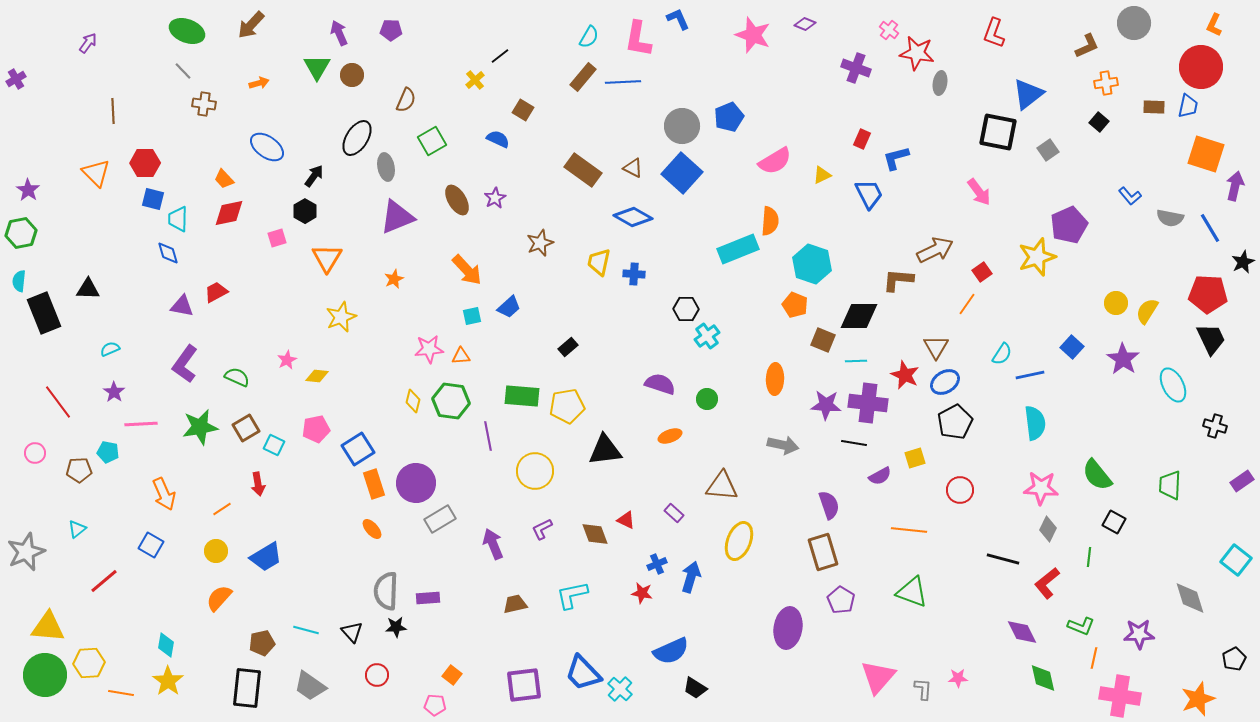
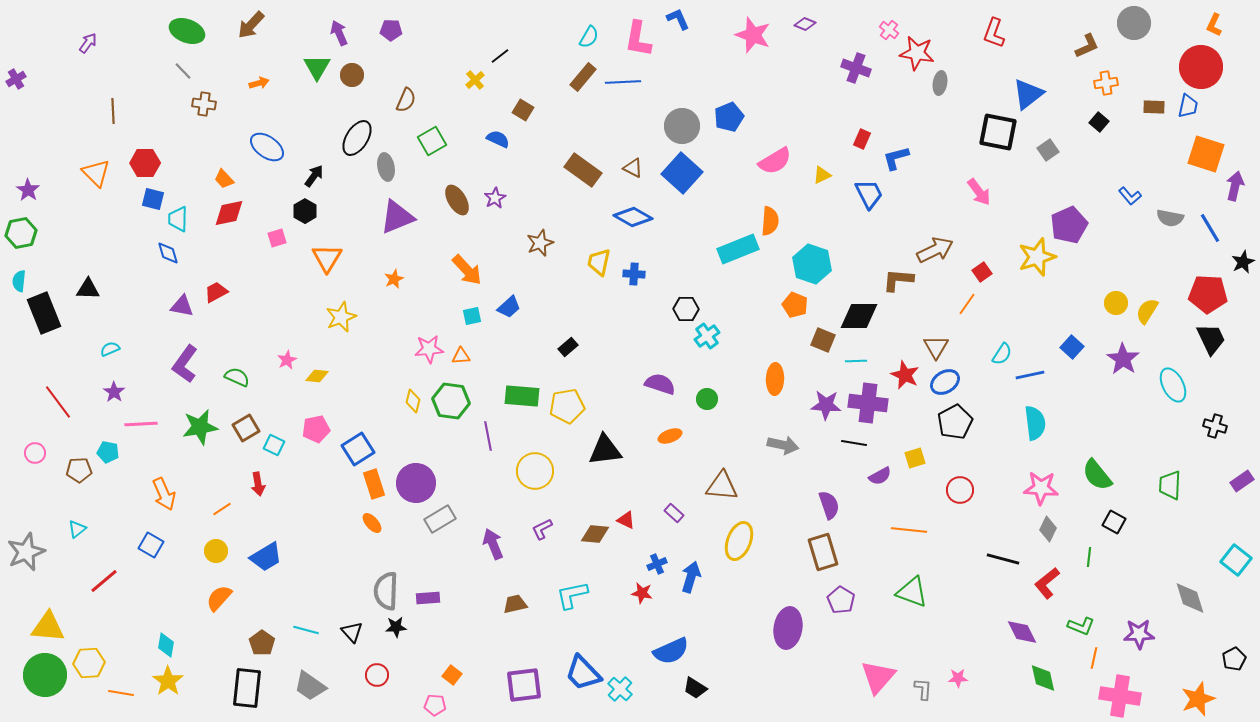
orange ellipse at (372, 529): moved 6 px up
brown diamond at (595, 534): rotated 64 degrees counterclockwise
brown pentagon at (262, 643): rotated 25 degrees counterclockwise
